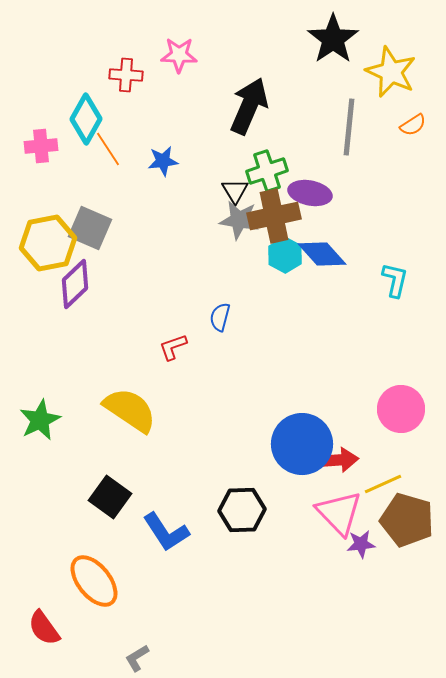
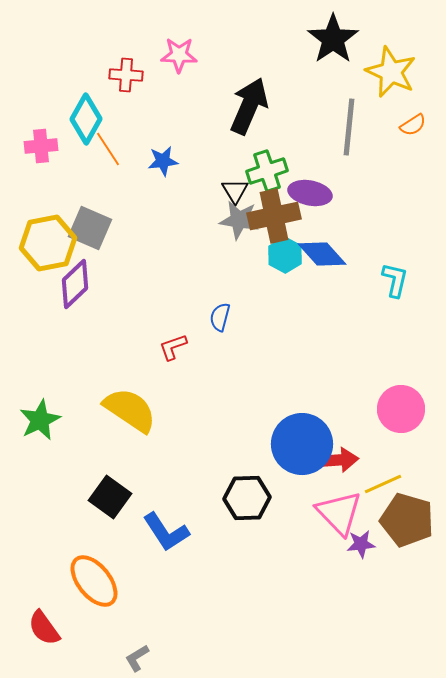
black hexagon: moved 5 px right, 12 px up
